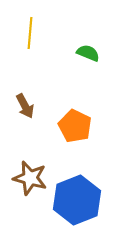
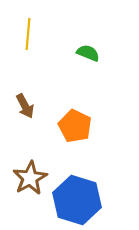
yellow line: moved 2 px left, 1 px down
brown star: rotated 28 degrees clockwise
blue hexagon: rotated 21 degrees counterclockwise
